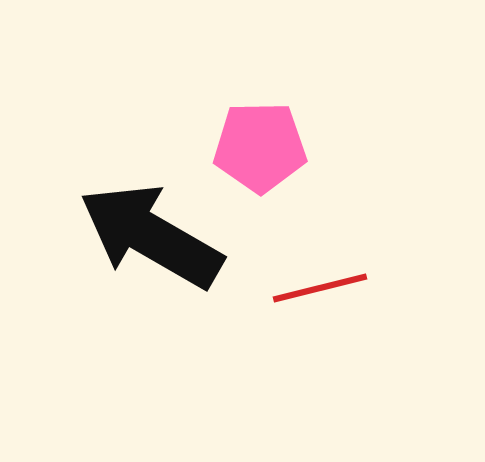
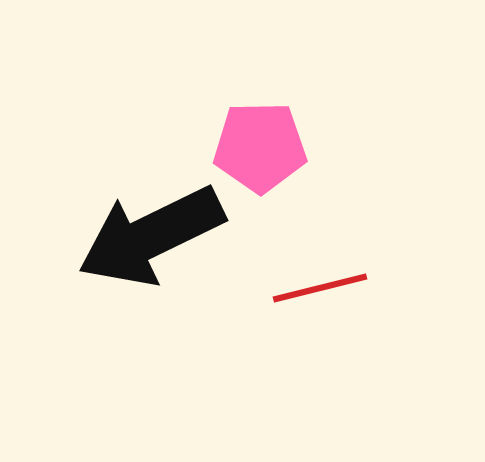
black arrow: rotated 56 degrees counterclockwise
